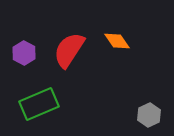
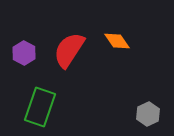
green rectangle: moved 1 px right, 3 px down; rotated 48 degrees counterclockwise
gray hexagon: moved 1 px left, 1 px up
